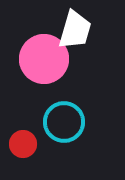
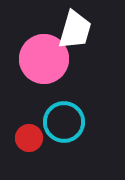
red circle: moved 6 px right, 6 px up
